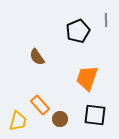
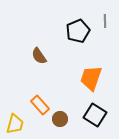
gray line: moved 1 px left, 1 px down
brown semicircle: moved 2 px right, 1 px up
orange trapezoid: moved 4 px right
black square: rotated 25 degrees clockwise
yellow trapezoid: moved 3 px left, 3 px down
